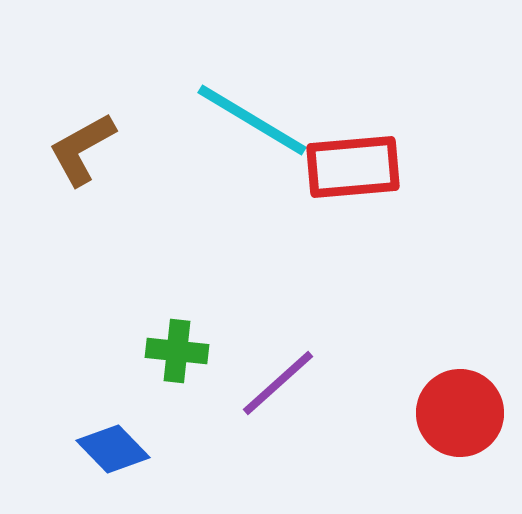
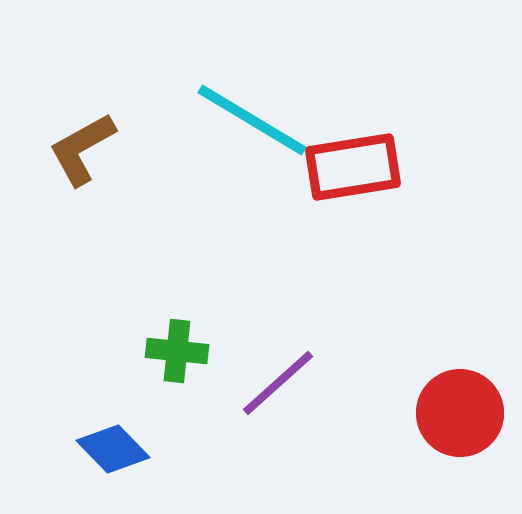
red rectangle: rotated 4 degrees counterclockwise
